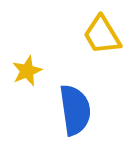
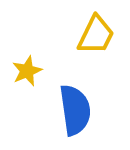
yellow trapezoid: moved 6 px left; rotated 123 degrees counterclockwise
